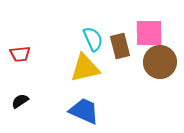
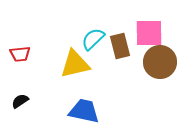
cyan semicircle: rotated 110 degrees counterclockwise
yellow triangle: moved 10 px left, 4 px up
blue trapezoid: rotated 12 degrees counterclockwise
